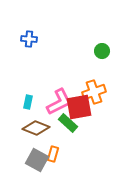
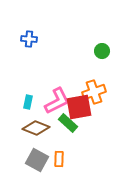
pink L-shape: moved 2 px left, 1 px up
orange rectangle: moved 6 px right, 5 px down; rotated 14 degrees counterclockwise
